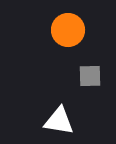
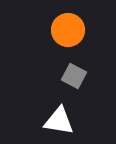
gray square: moved 16 px left; rotated 30 degrees clockwise
